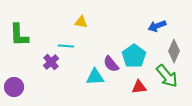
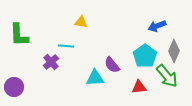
cyan pentagon: moved 11 px right
purple semicircle: moved 1 px right, 1 px down
cyan triangle: moved 1 px down
